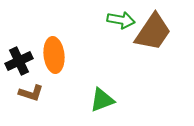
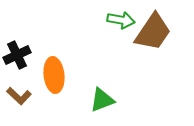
orange ellipse: moved 20 px down
black cross: moved 2 px left, 6 px up
brown L-shape: moved 12 px left, 3 px down; rotated 25 degrees clockwise
